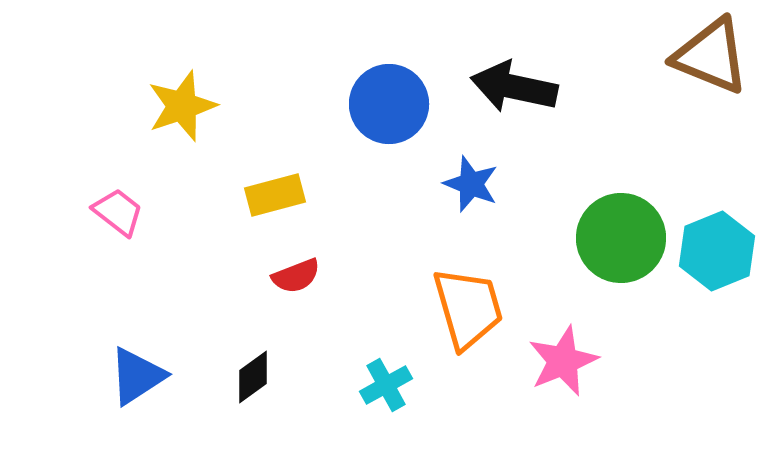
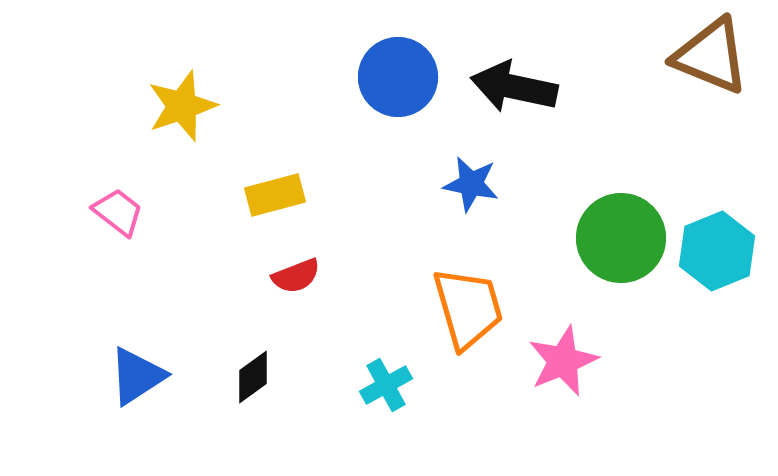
blue circle: moved 9 px right, 27 px up
blue star: rotated 10 degrees counterclockwise
